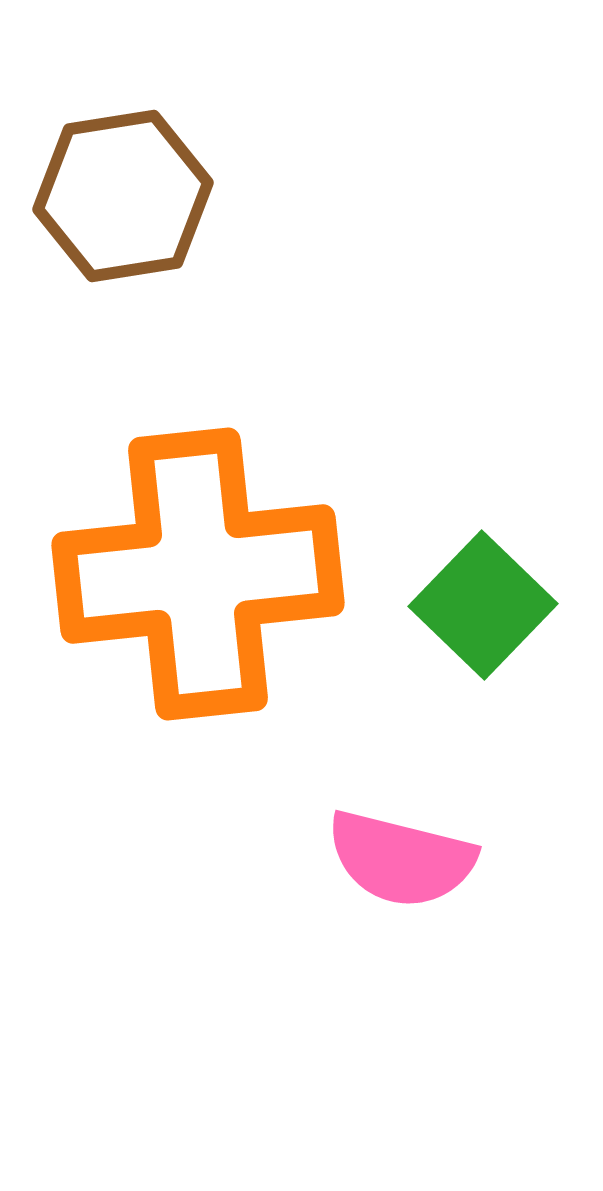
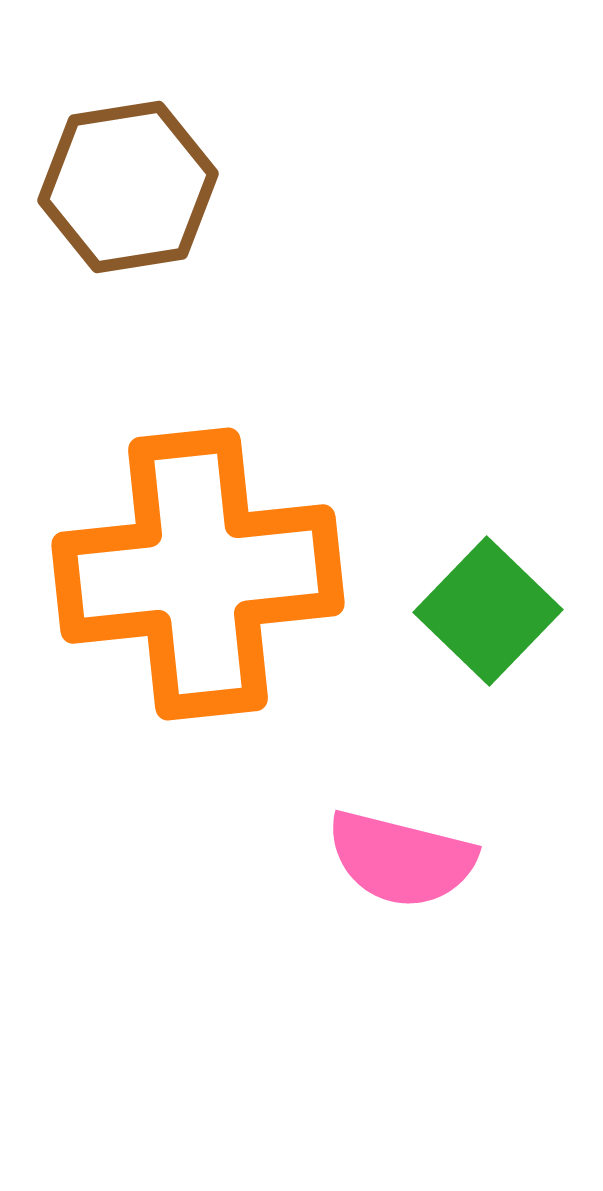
brown hexagon: moved 5 px right, 9 px up
green square: moved 5 px right, 6 px down
